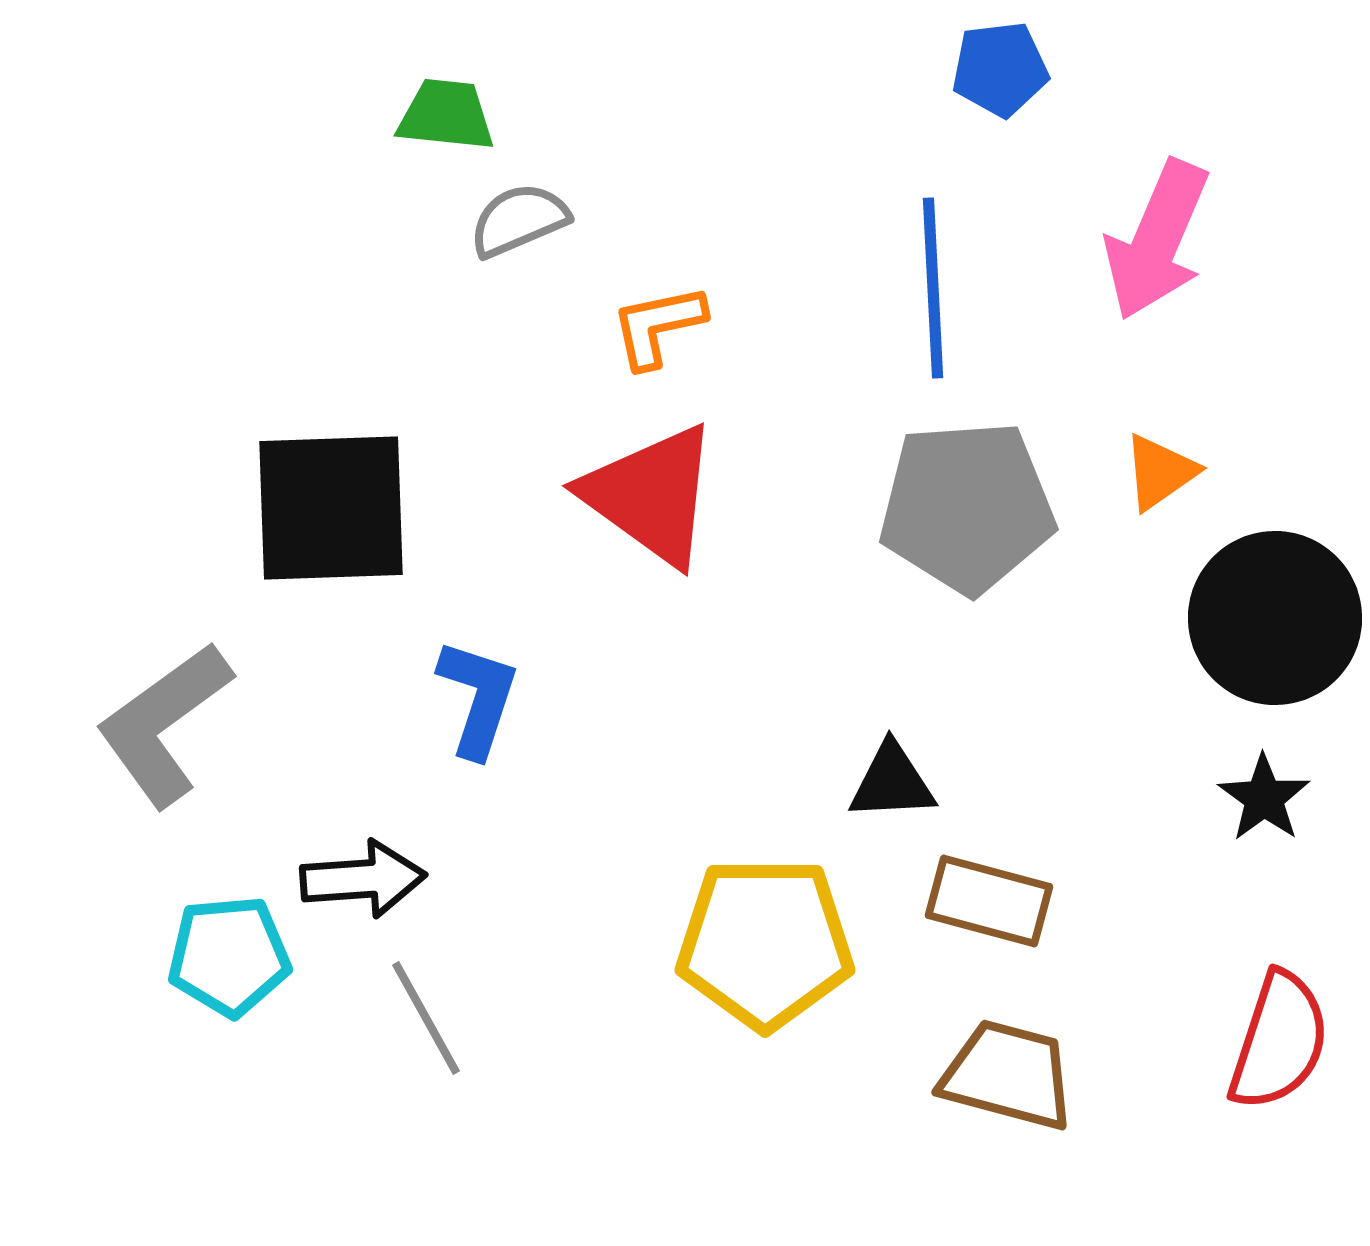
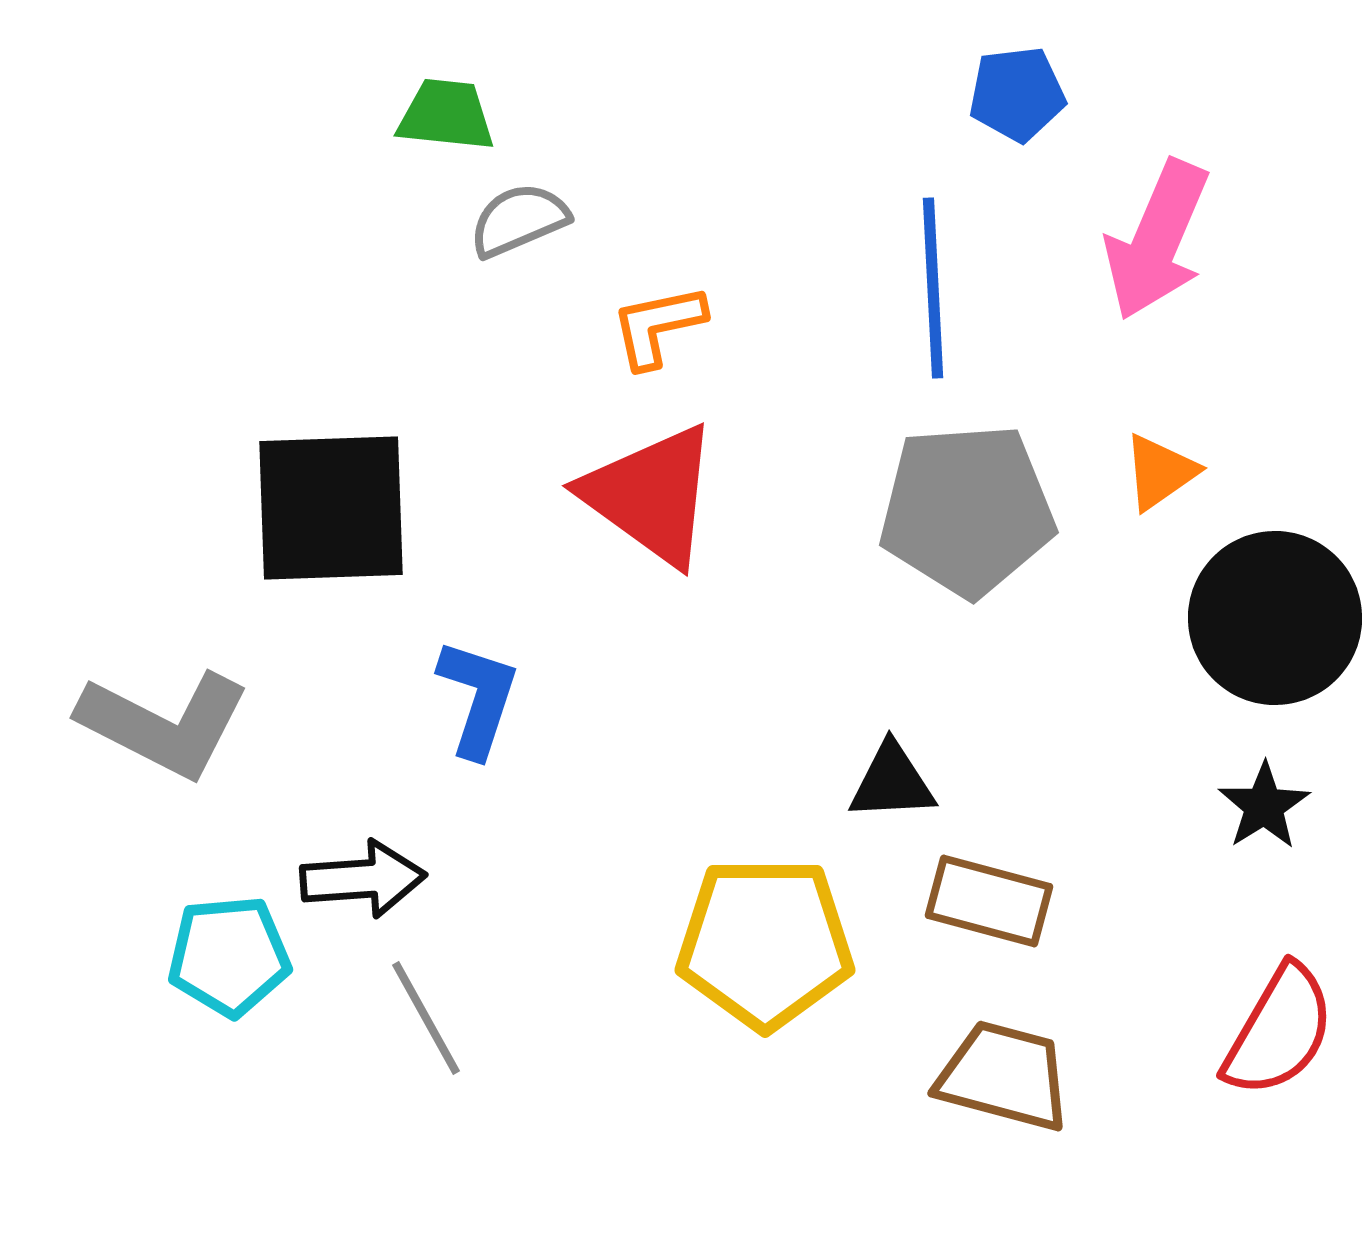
blue pentagon: moved 17 px right, 25 px down
gray pentagon: moved 3 px down
gray L-shape: rotated 117 degrees counterclockwise
black star: moved 8 px down; rotated 4 degrees clockwise
red semicircle: moved 10 px up; rotated 12 degrees clockwise
brown trapezoid: moved 4 px left, 1 px down
